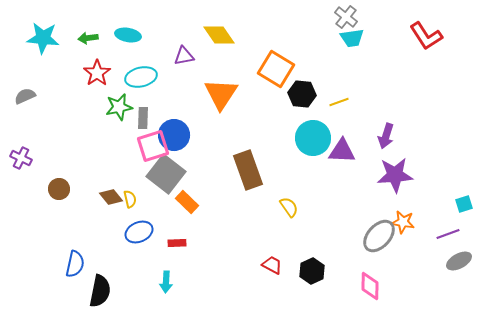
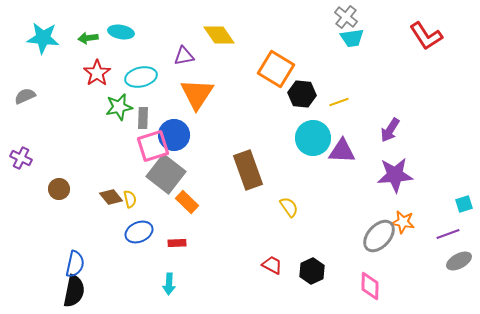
cyan ellipse at (128, 35): moved 7 px left, 3 px up
orange triangle at (221, 94): moved 24 px left
purple arrow at (386, 136): moved 4 px right, 6 px up; rotated 15 degrees clockwise
cyan arrow at (166, 282): moved 3 px right, 2 px down
black semicircle at (100, 291): moved 26 px left
